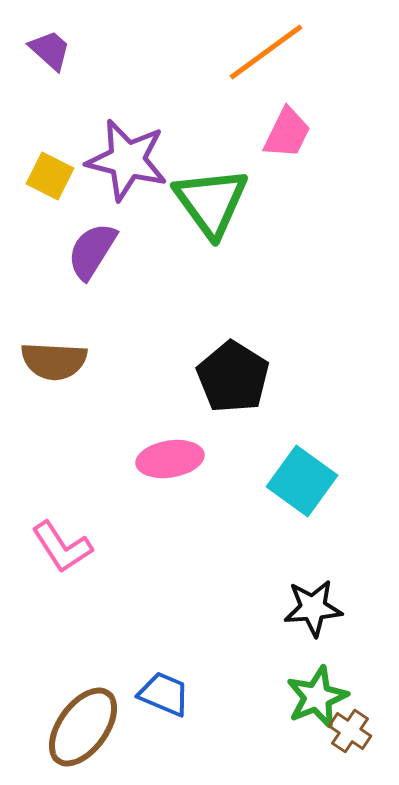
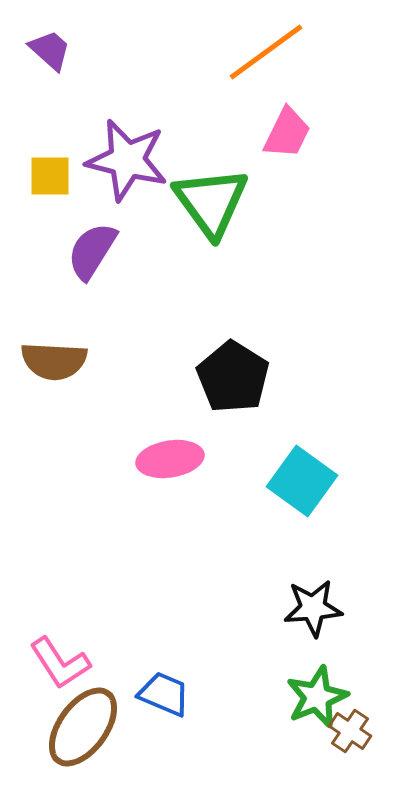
yellow square: rotated 27 degrees counterclockwise
pink L-shape: moved 2 px left, 116 px down
